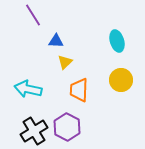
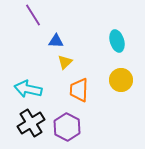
black cross: moved 3 px left, 8 px up
